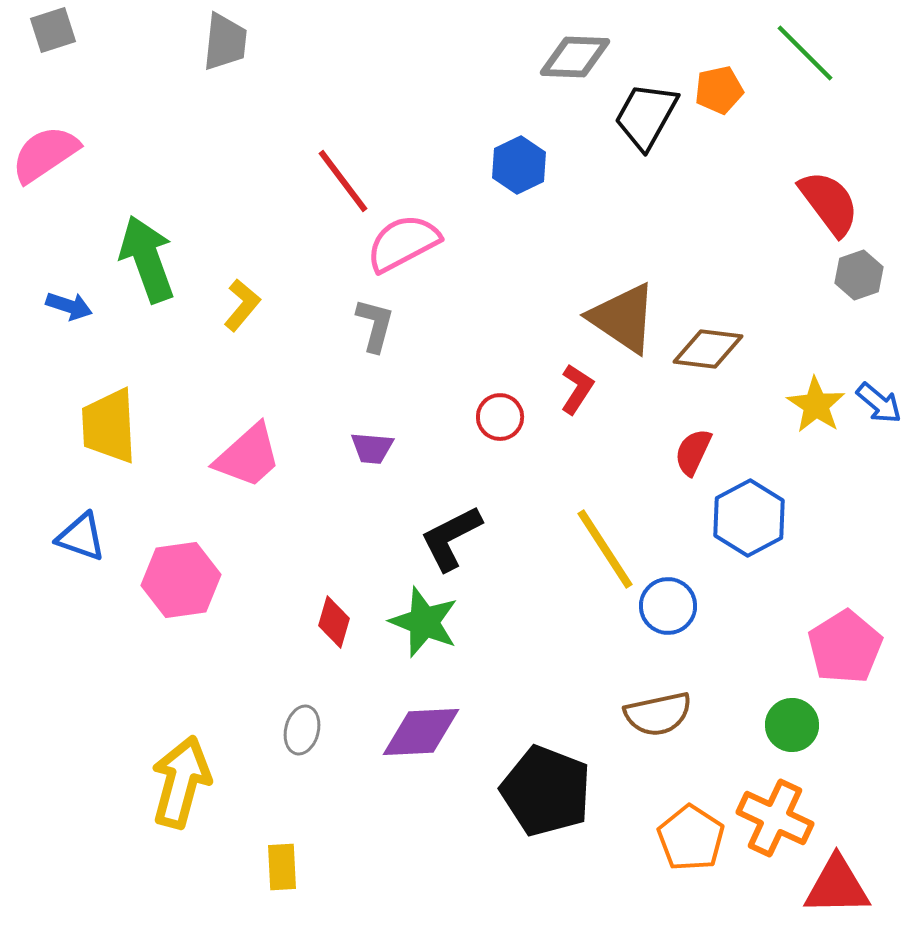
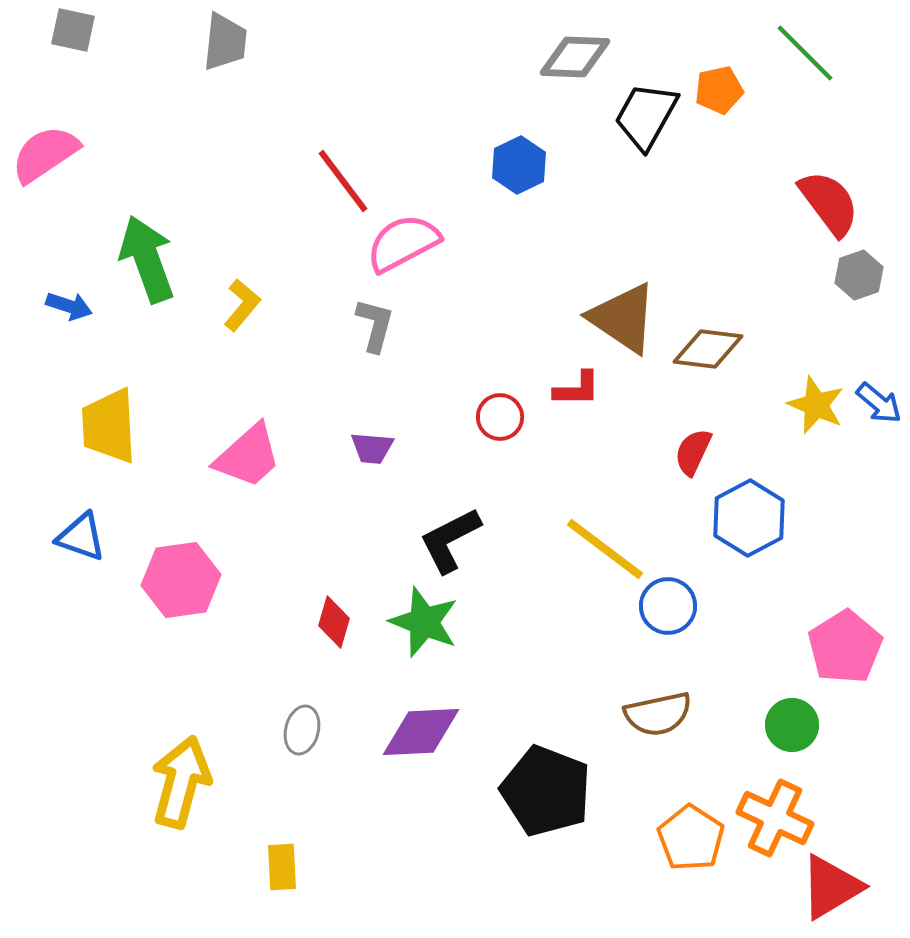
gray square at (53, 30): moved 20 px right; rotated 30 degrees clockwise
red L-shape at (577, 389): rotated 57 degrees clockwise
yellow star at (816, 405): rotated 10 degrees counterclockwise
black L-shape at (451, 538): moved 1 px left, 2 px down
yellow line at (605, 549): rotated 20 degrees counterclockwise
red triangle at (837, 886): moved 6 px left, 1 px down; rotated 30 degrees counterclockwise
